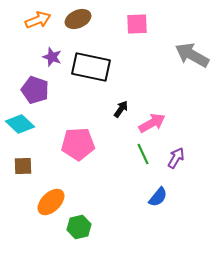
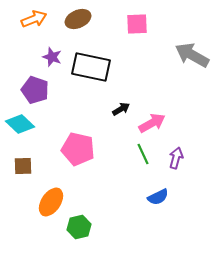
orange arrow: moved 4 px left, 1 px up
black arrow: rotated 24 degrees clockwise
pink pentagon: moved 5 px down; rotated 16 degrees clockwise
purple arrow: rotated 15 degrees counterclockwise
blue semicircle: rotated 25 degrees clockwise
orange ellipse: rotated 12 degrees counterclockwise
